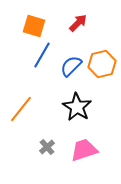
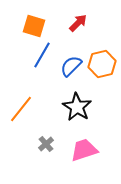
gray cross: moved 1 px left, 3 px up
